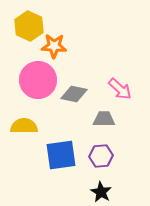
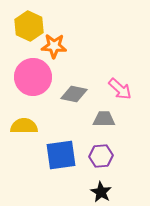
pink circle: moved 5 px left, 3 px up
